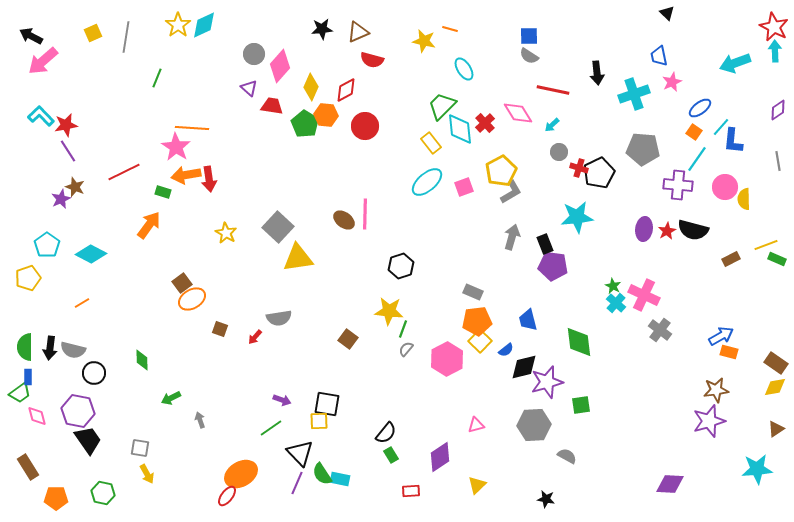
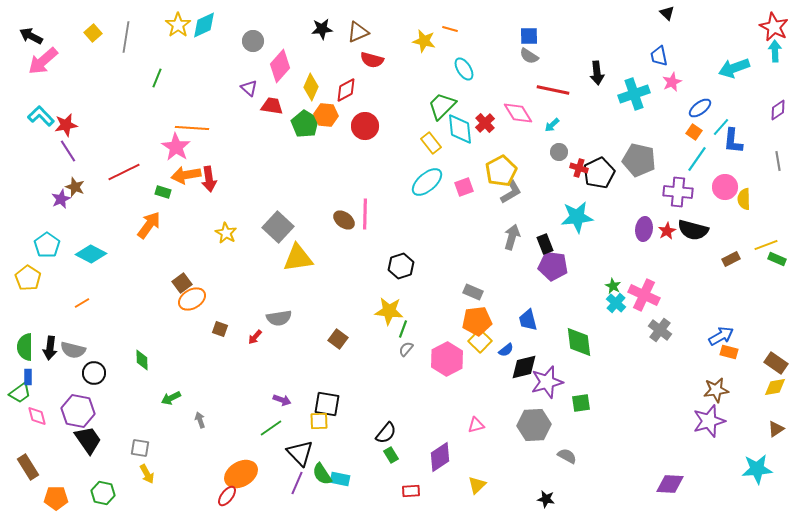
yellow square at (93, 33): rotated 18 degrees counterclockwise
gray circle at (254, 54): moved 1 px left, 13 px up
cyan arrow at (735, 63): moved 1 px left, 5 px down
gray pentagon at (643, 149): moved 4 px left, 11 px down; rotated 8 degrees clockwise
purple cross at (678, 185): moved 7 px down
yellow pentagon at (28, 278): rotated 20 degrees counterclockwise
brown square at (348, 339): moved 10 px left
green square at (581, 405): moved 2 px up
